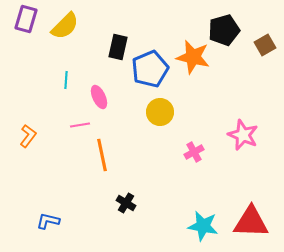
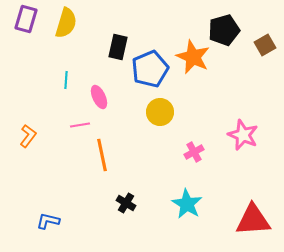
yellow semicircle: moved 1 px right, 3 px up; rotated 28 degrees counterclockwise
orange star: rotated 12 degrees clockwise
red triangle: moved 2 px right, 2 px up; rotated 6 degrees counterclockwise
cyan star: moved 16 px left, 22 px up; rotated 20 degrees clockwise
